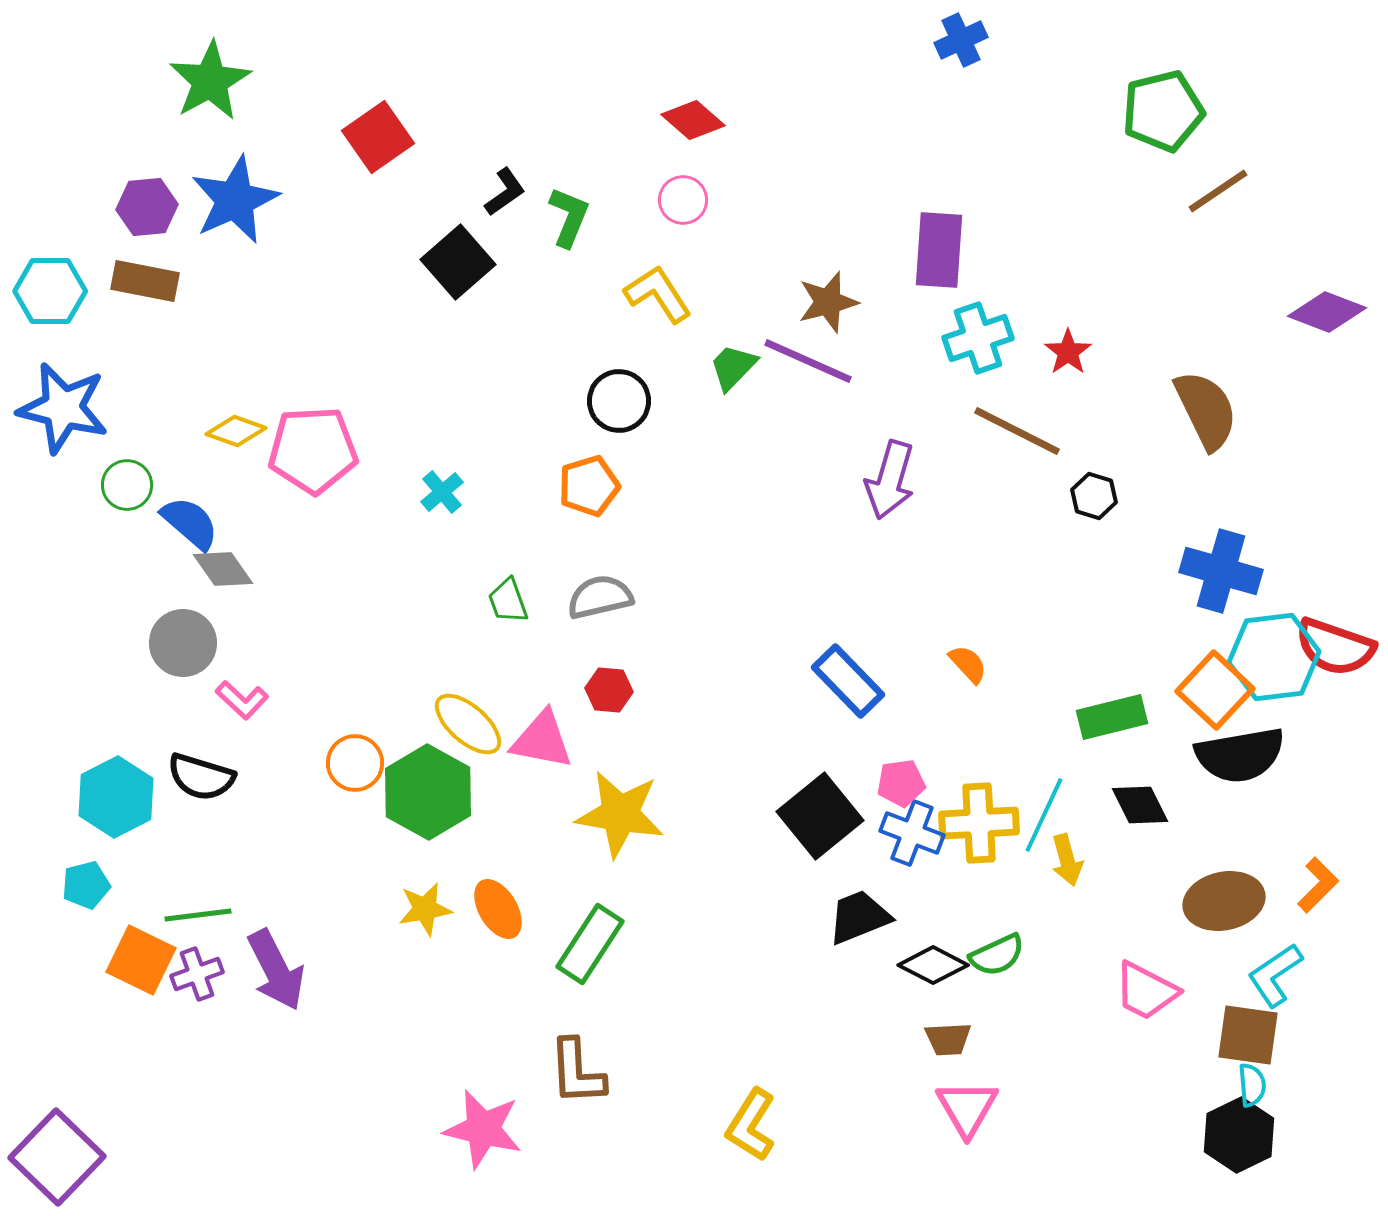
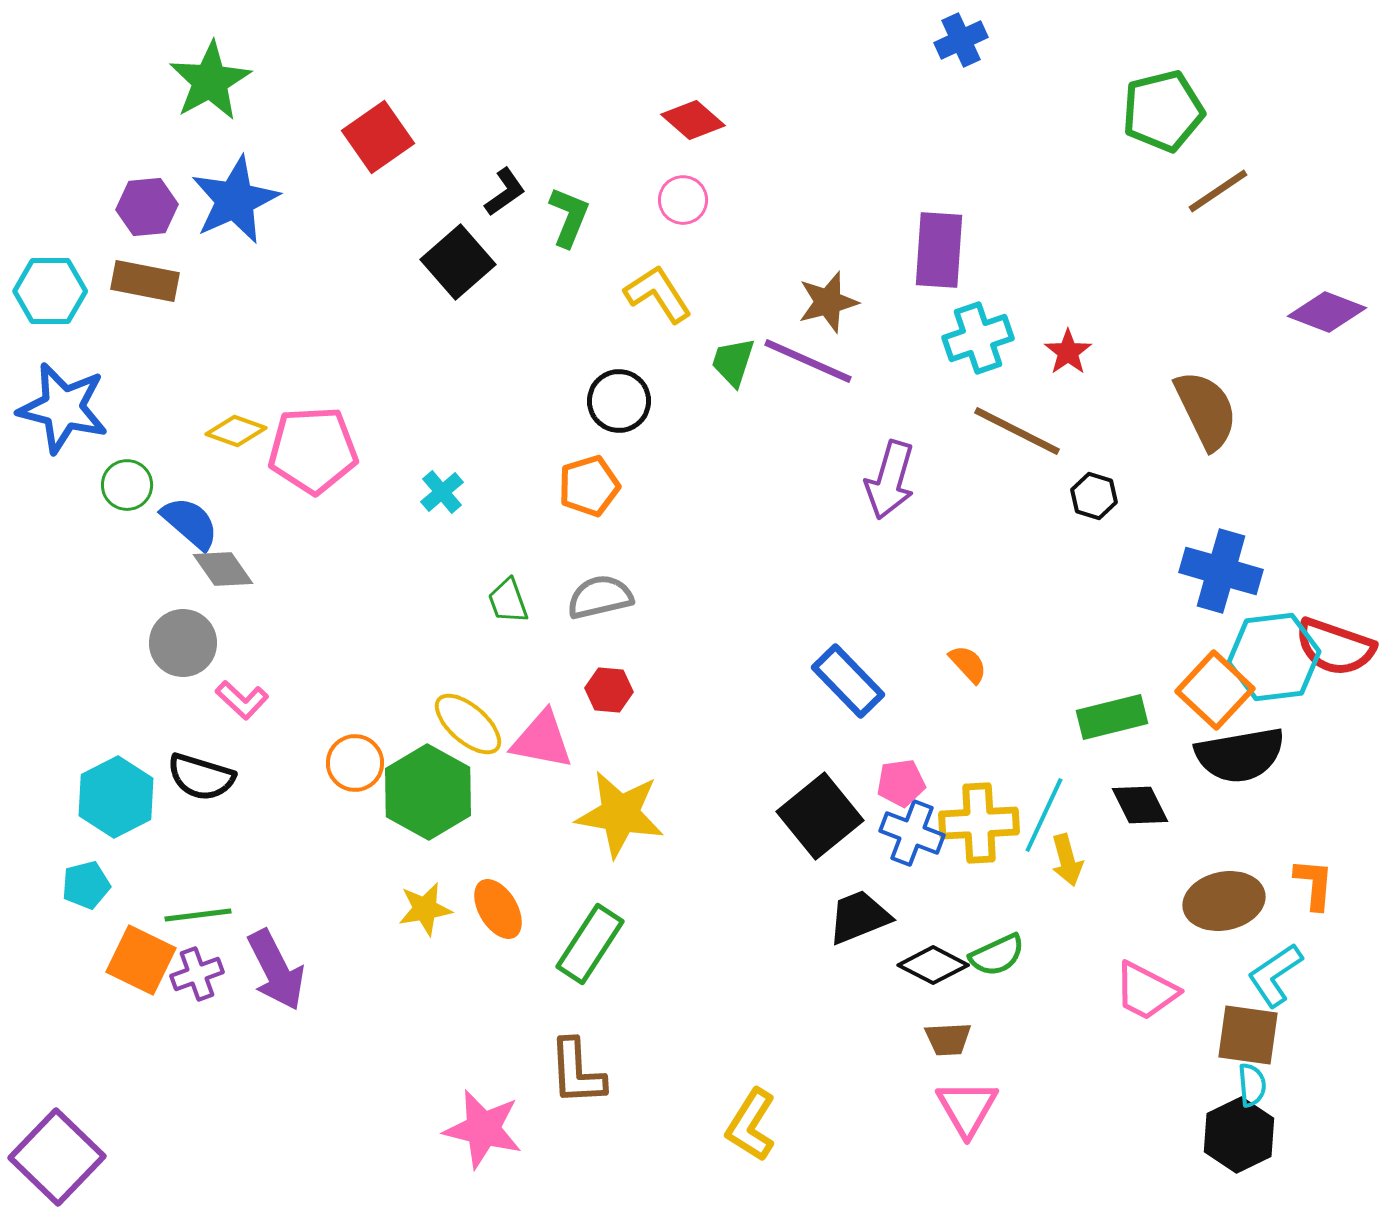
green trapezoid at (733, 367): moved 5 px up; rotated 26 degrees counterclockwise
orange L-shape at (1318, 885): moved 4 px left, 1 px up; rotated 40 degrees counterclockwise
